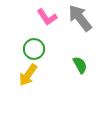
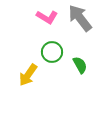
pink L-shape: rotated 25 degrees counterclockwise
green circle: moved 18 px right, 3 px down
